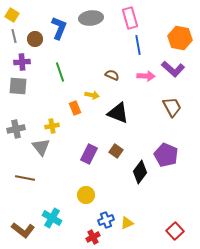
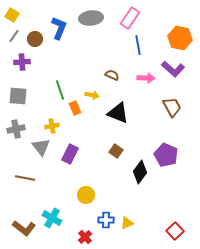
pink rectangle: rotated 50 degrees clockwise
gray line: rotated 48 degrees clockwise
green line: moved 18 px down
pink arrow: moved 2 px down
gray square: moved 10 px down
purple rectangle: moved 19 px left
blue cross: rotated 21 degrees clockwise
brown L-shape: moved 1 px right, 2 px up
red cross: moved 8 px left; rotated 16 degrees counterclockwise
